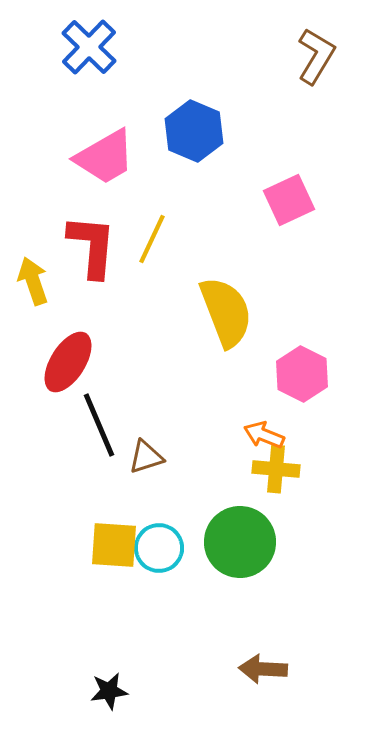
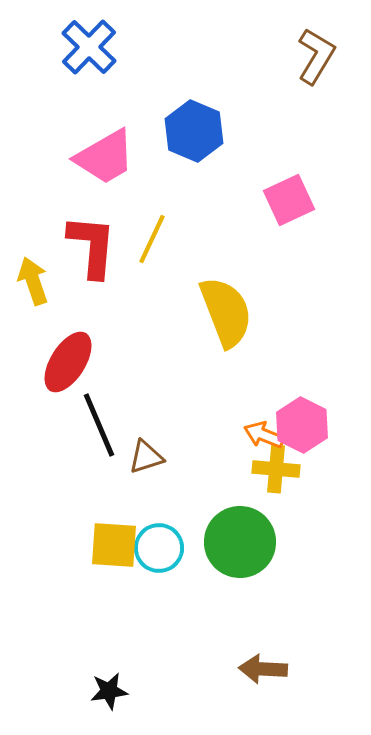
pink hexagon: moved 51 px down
